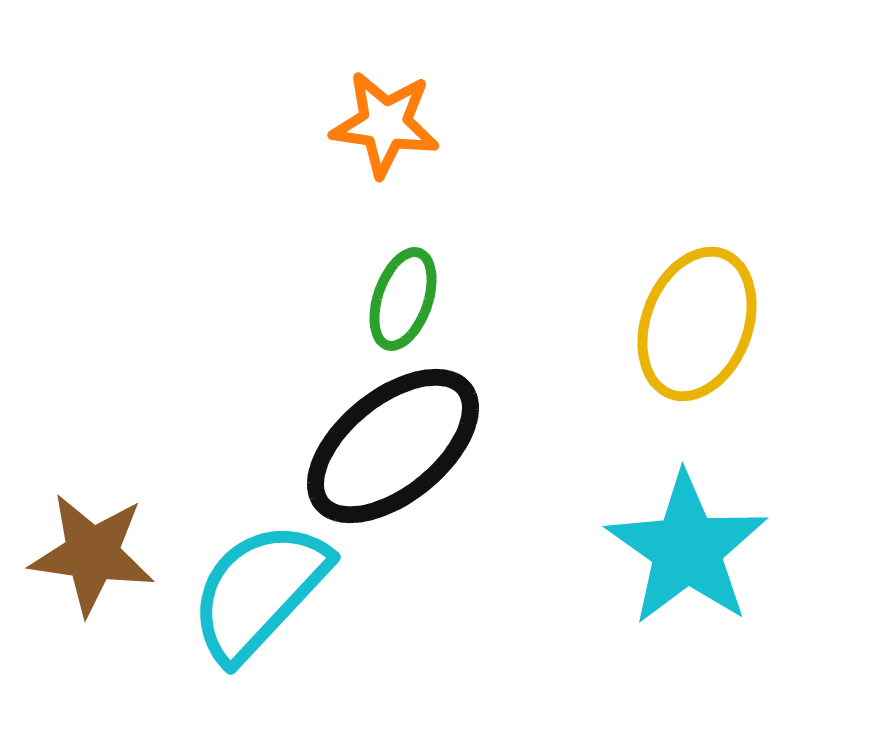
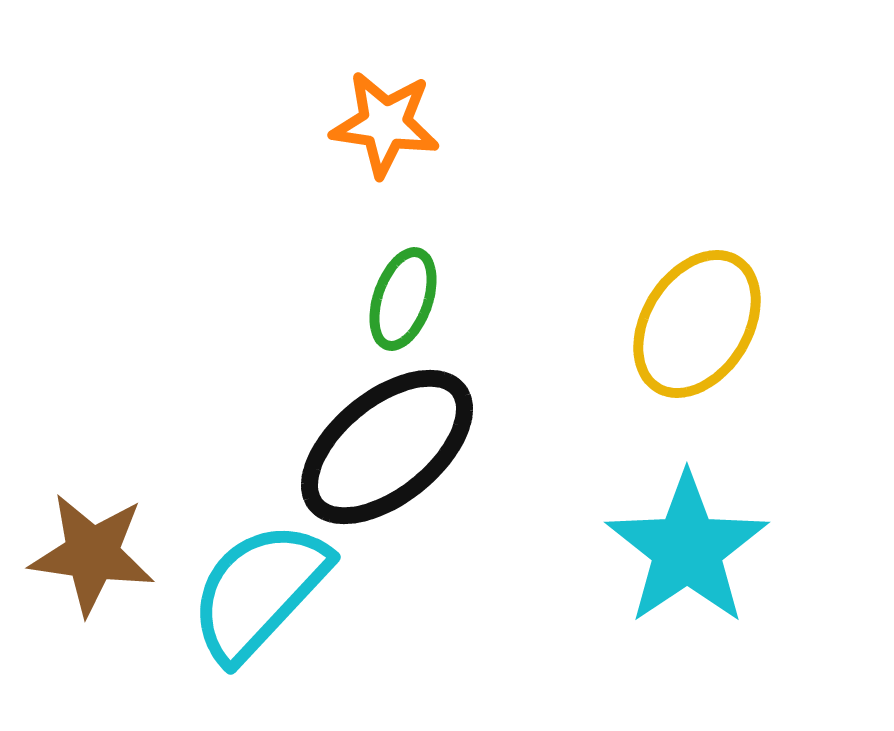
yellow ellipse: rotated 11 degrees clockwise
black ellipse: moved 6 px left, 1 px down
cyan star: rotated 3 degrees clockwise
